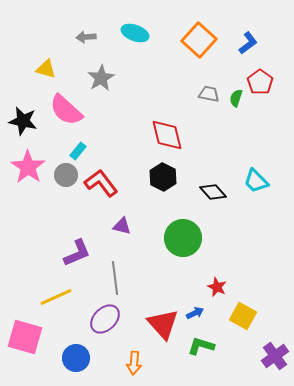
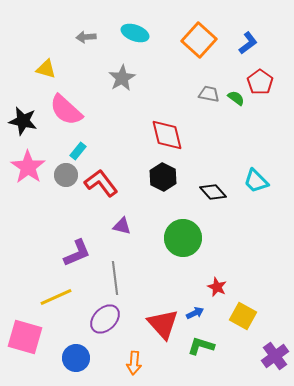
gray star: moved 21 px right
green semicircle: rotated 108 degrees clockwise
